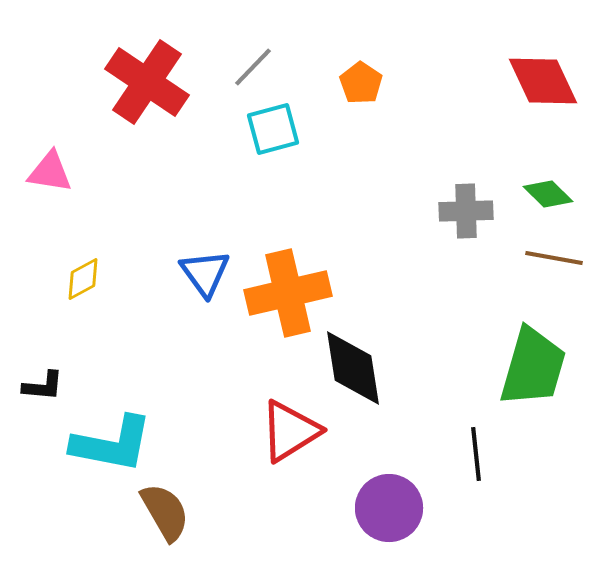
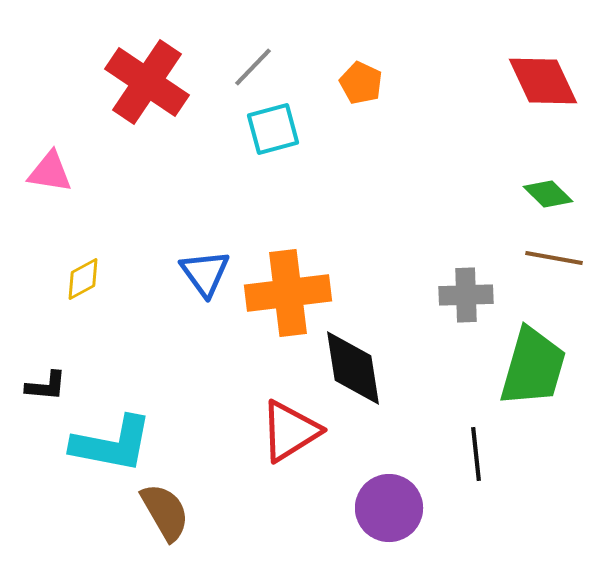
orange pentagon: rotated 9 degrees counterclockwise
gray cross: moved 84 px down
orange cross: rotated 6 degrees clockwise
black L-shape: moved 3 px right
